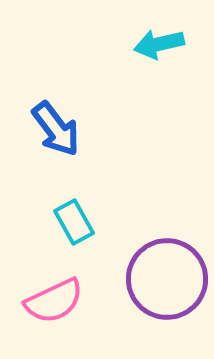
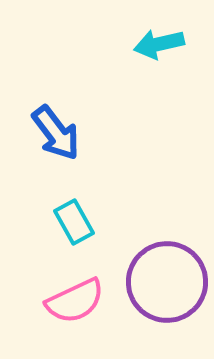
blue arrow: moved 4 px down
purple circle: moved 3 px down
pink semicircle: moved 21 px right
